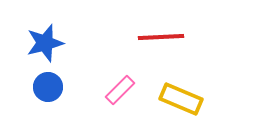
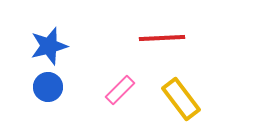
red line: moved 1 px right, 1 px down
blue star: moved 4 px right, 3 px down
yellow rectangle: rotated 30 degrees clockwise
